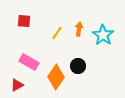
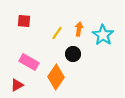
black circle: moved 5 px left, 12 px up
